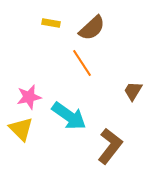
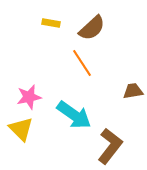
brown trapezoid: rotated 50 degrees clockwise
cyan arrow: moved 5 px right, 1 px up
